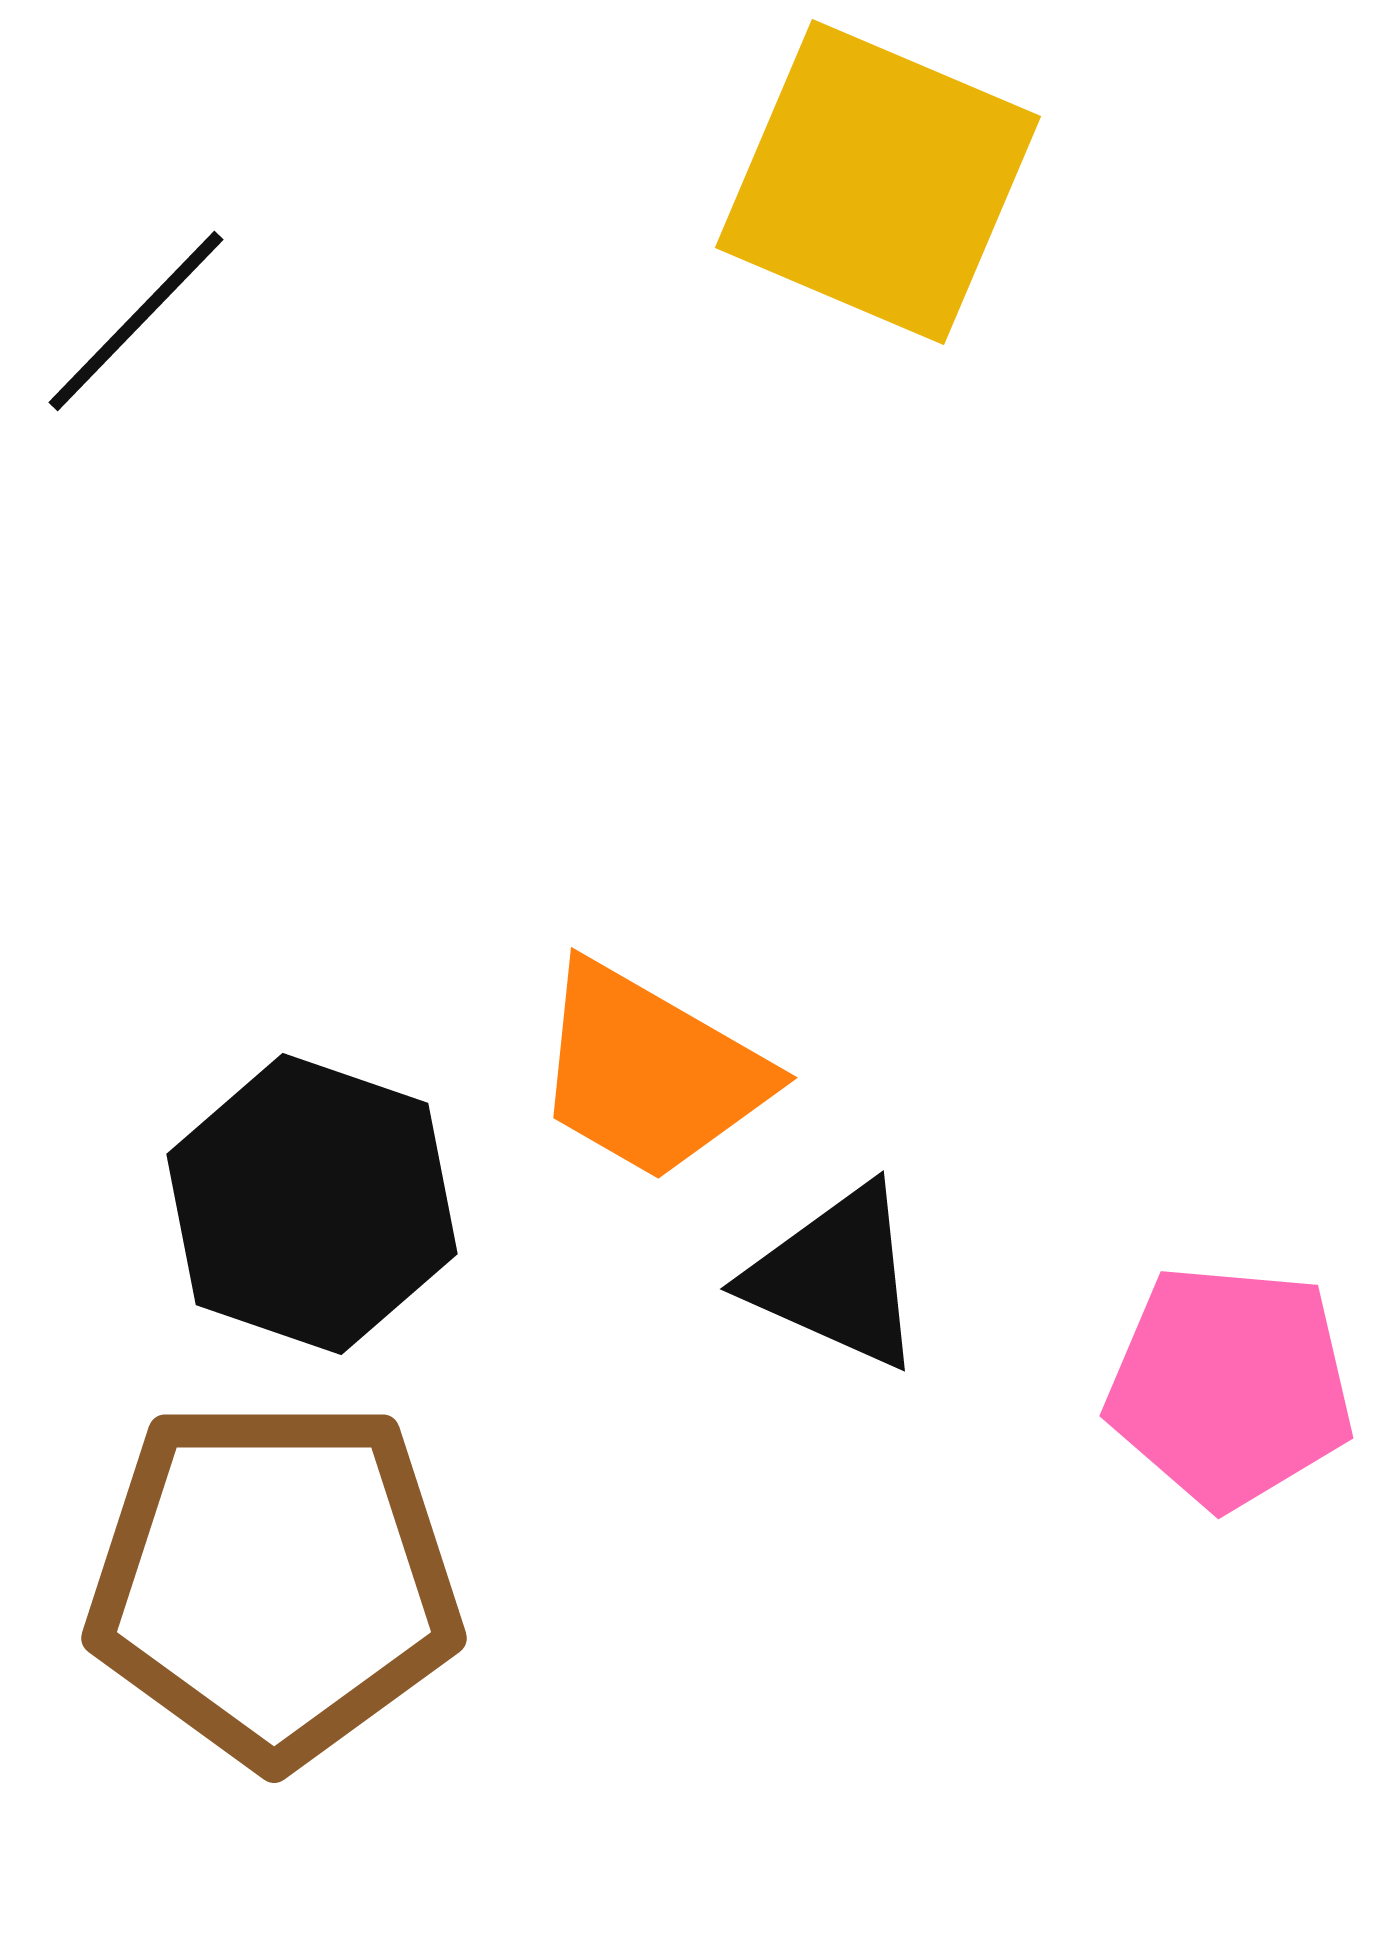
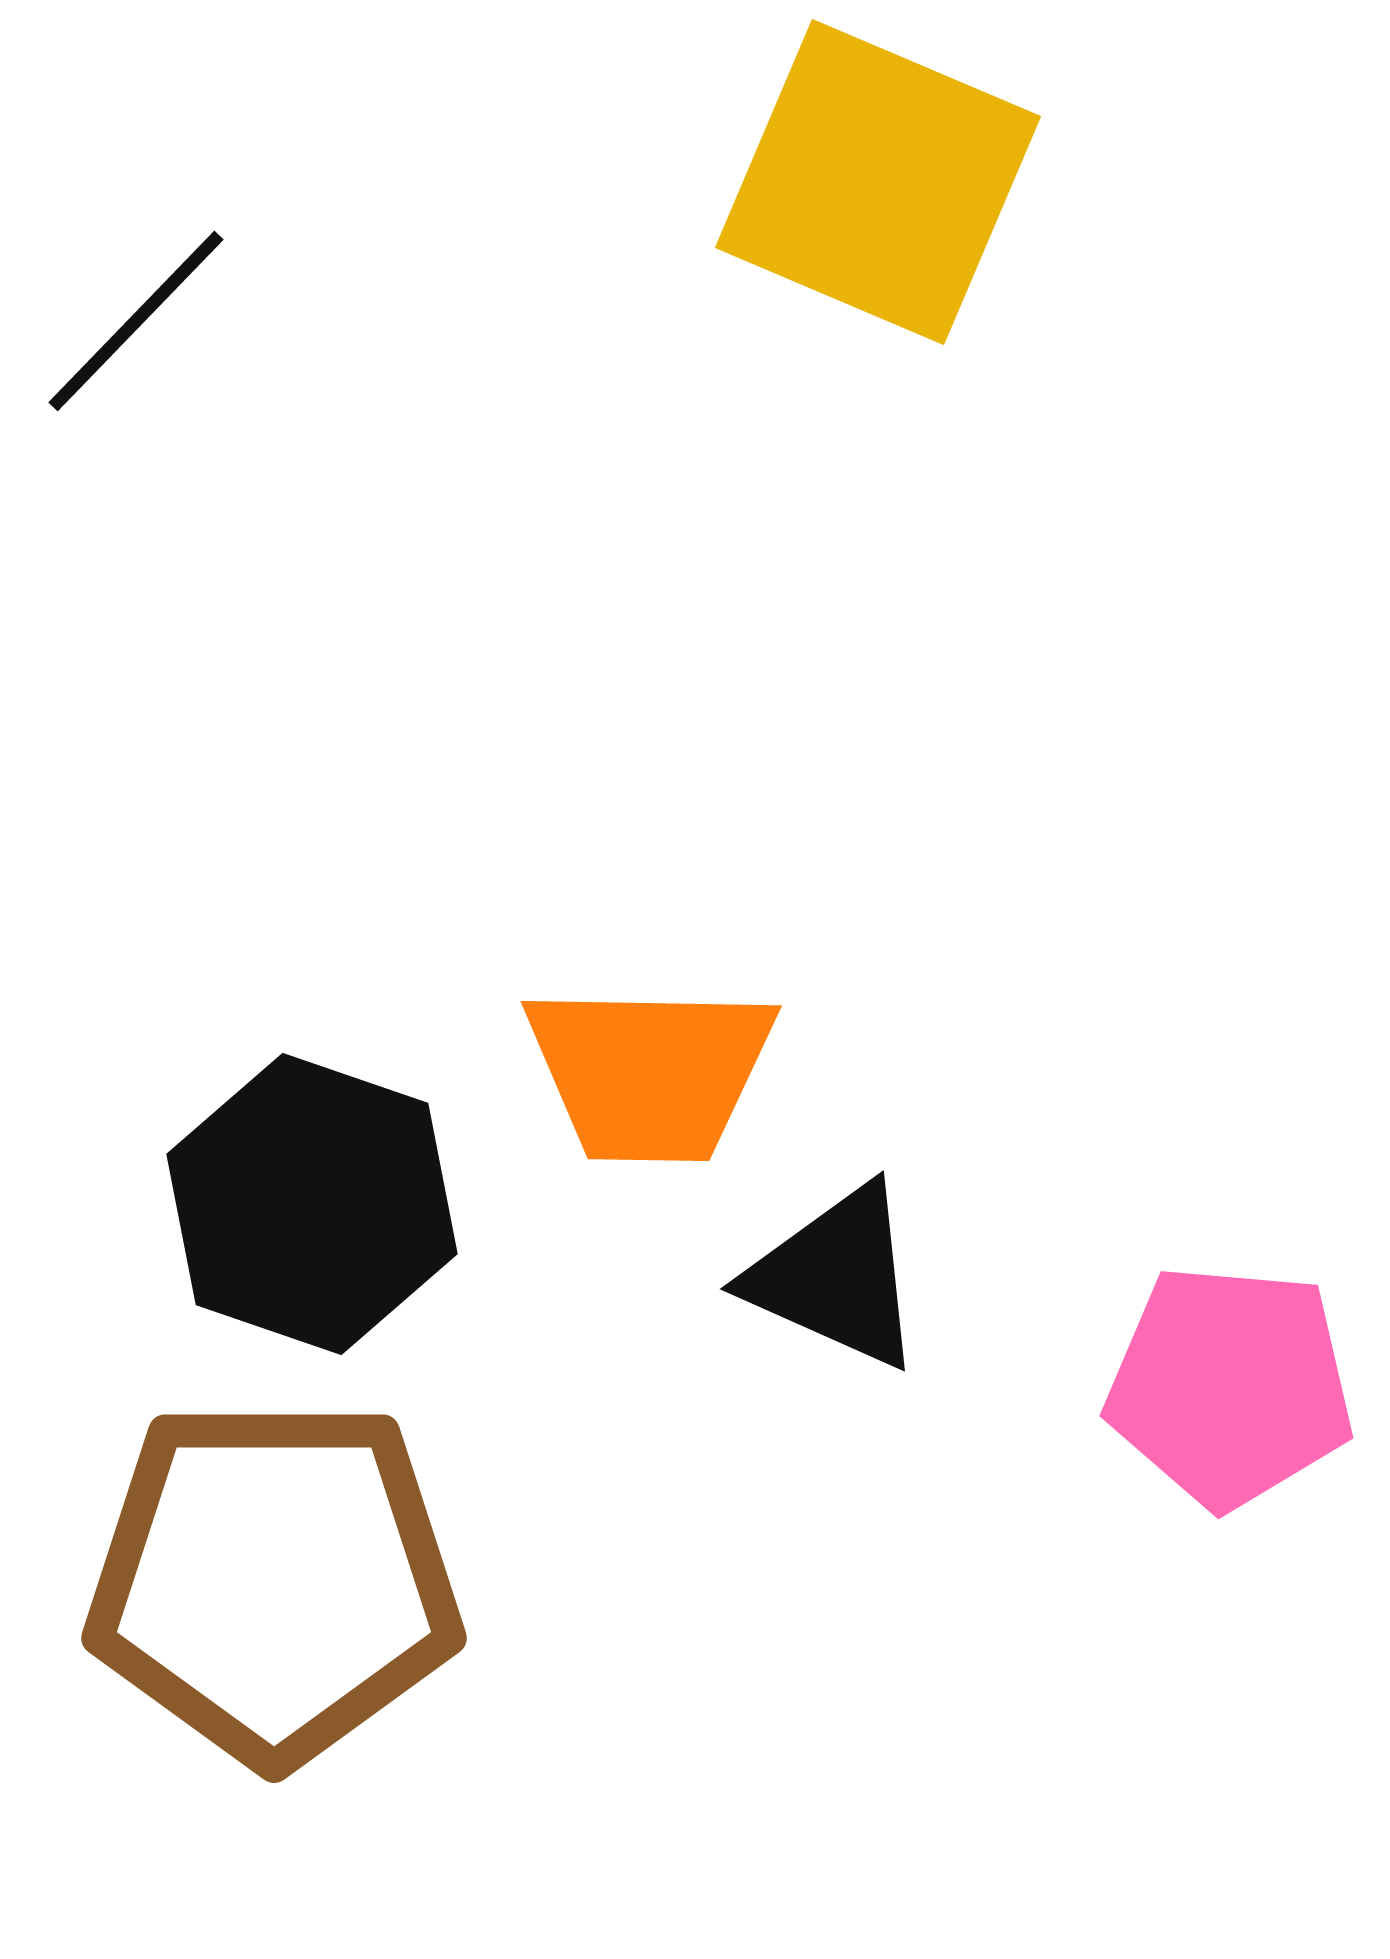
orange trapezoid: rotated 29 degrees counterclockwise
